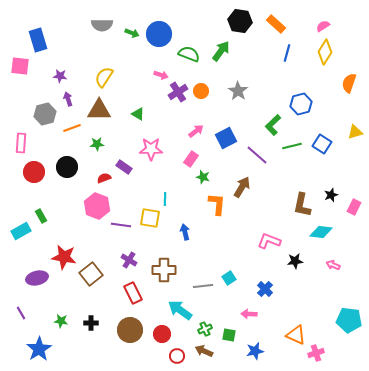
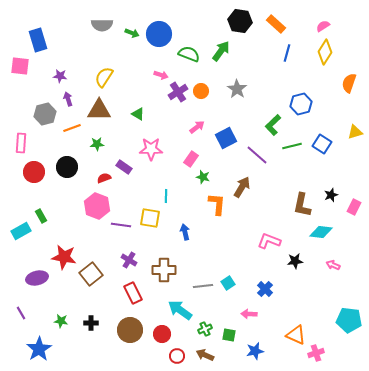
gray star at (238, 91): moved 1 px left, 2 px up
pink arrow at (196, 131): moved 1 px right, 4 px up
cyan line at (165, 199): moved 1 px right, 3 px up
cyan square at (229, 278): moved 1 px left, 5 px down
brown arrow at (204, 351): moved 1 px right, 4 px down
